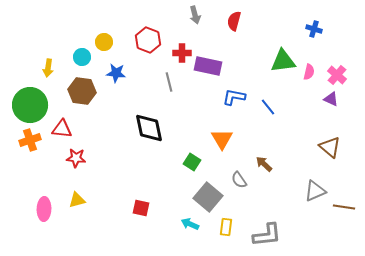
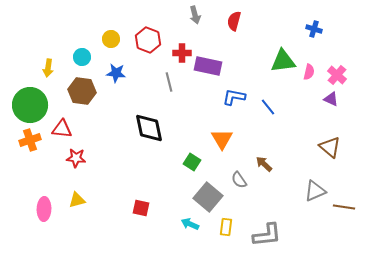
yellow circle: moved 7 px right, 3 px up
